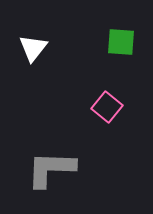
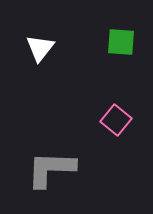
white triangle: moved 7 px right
pink square: moved 9 px right, 13 px down
